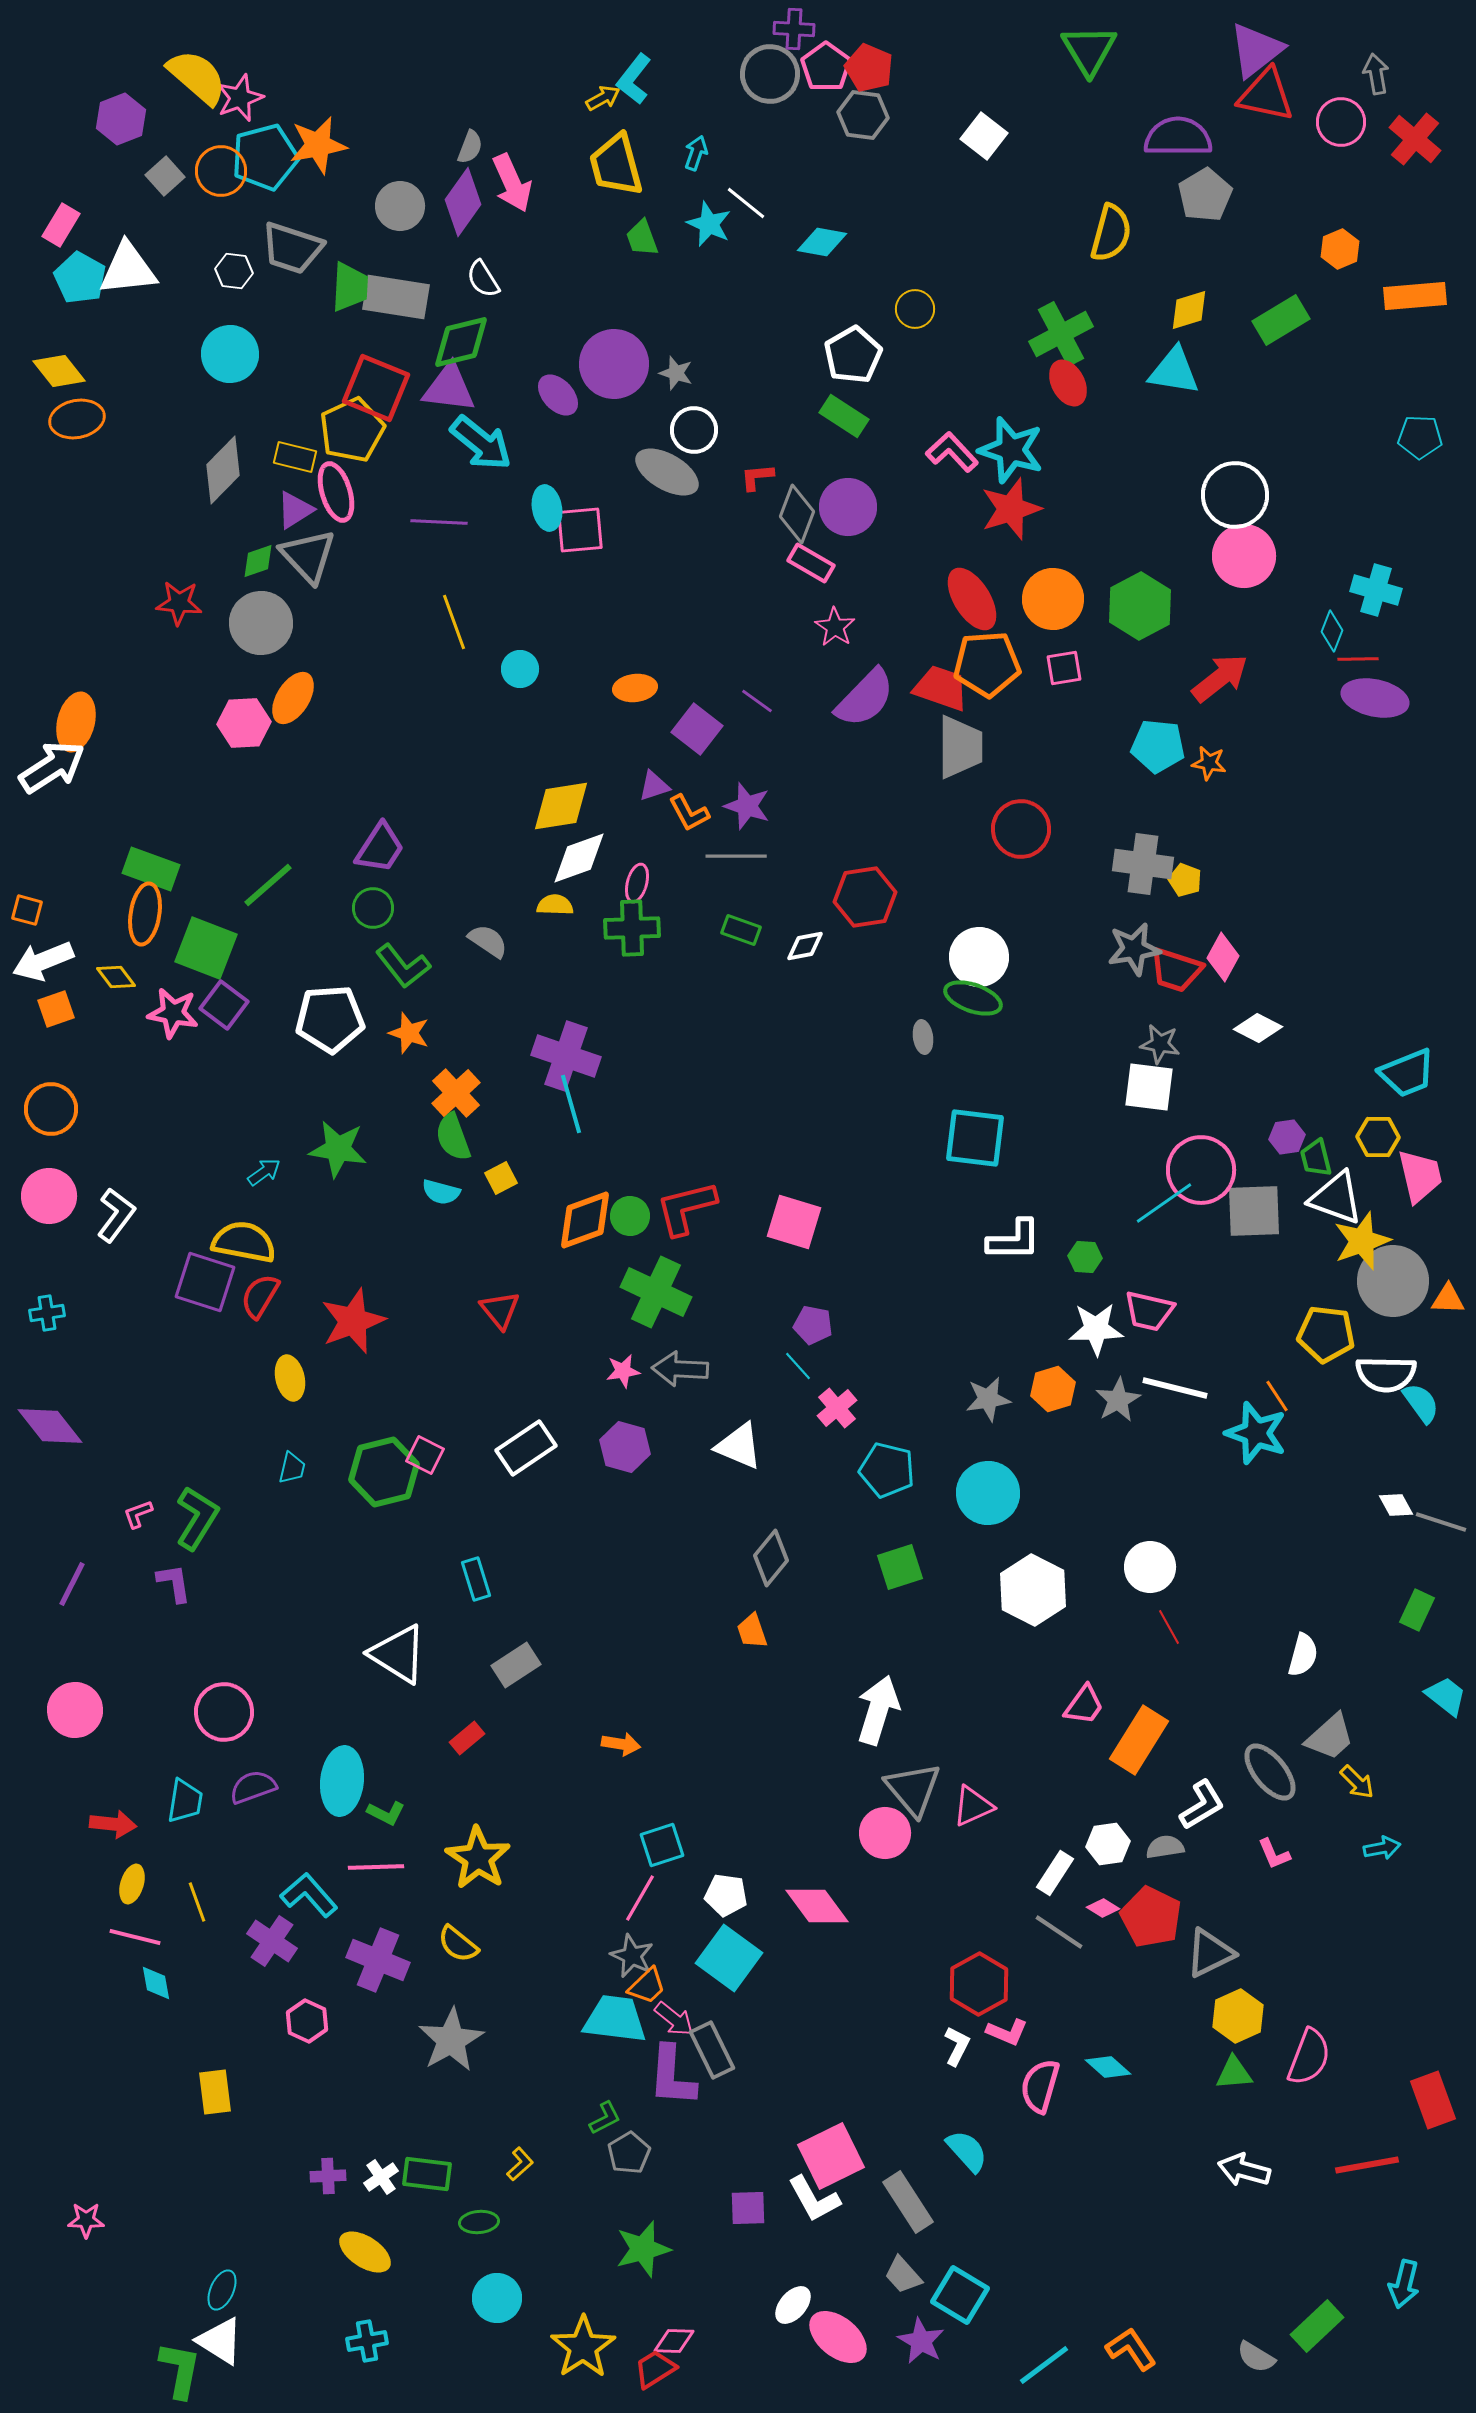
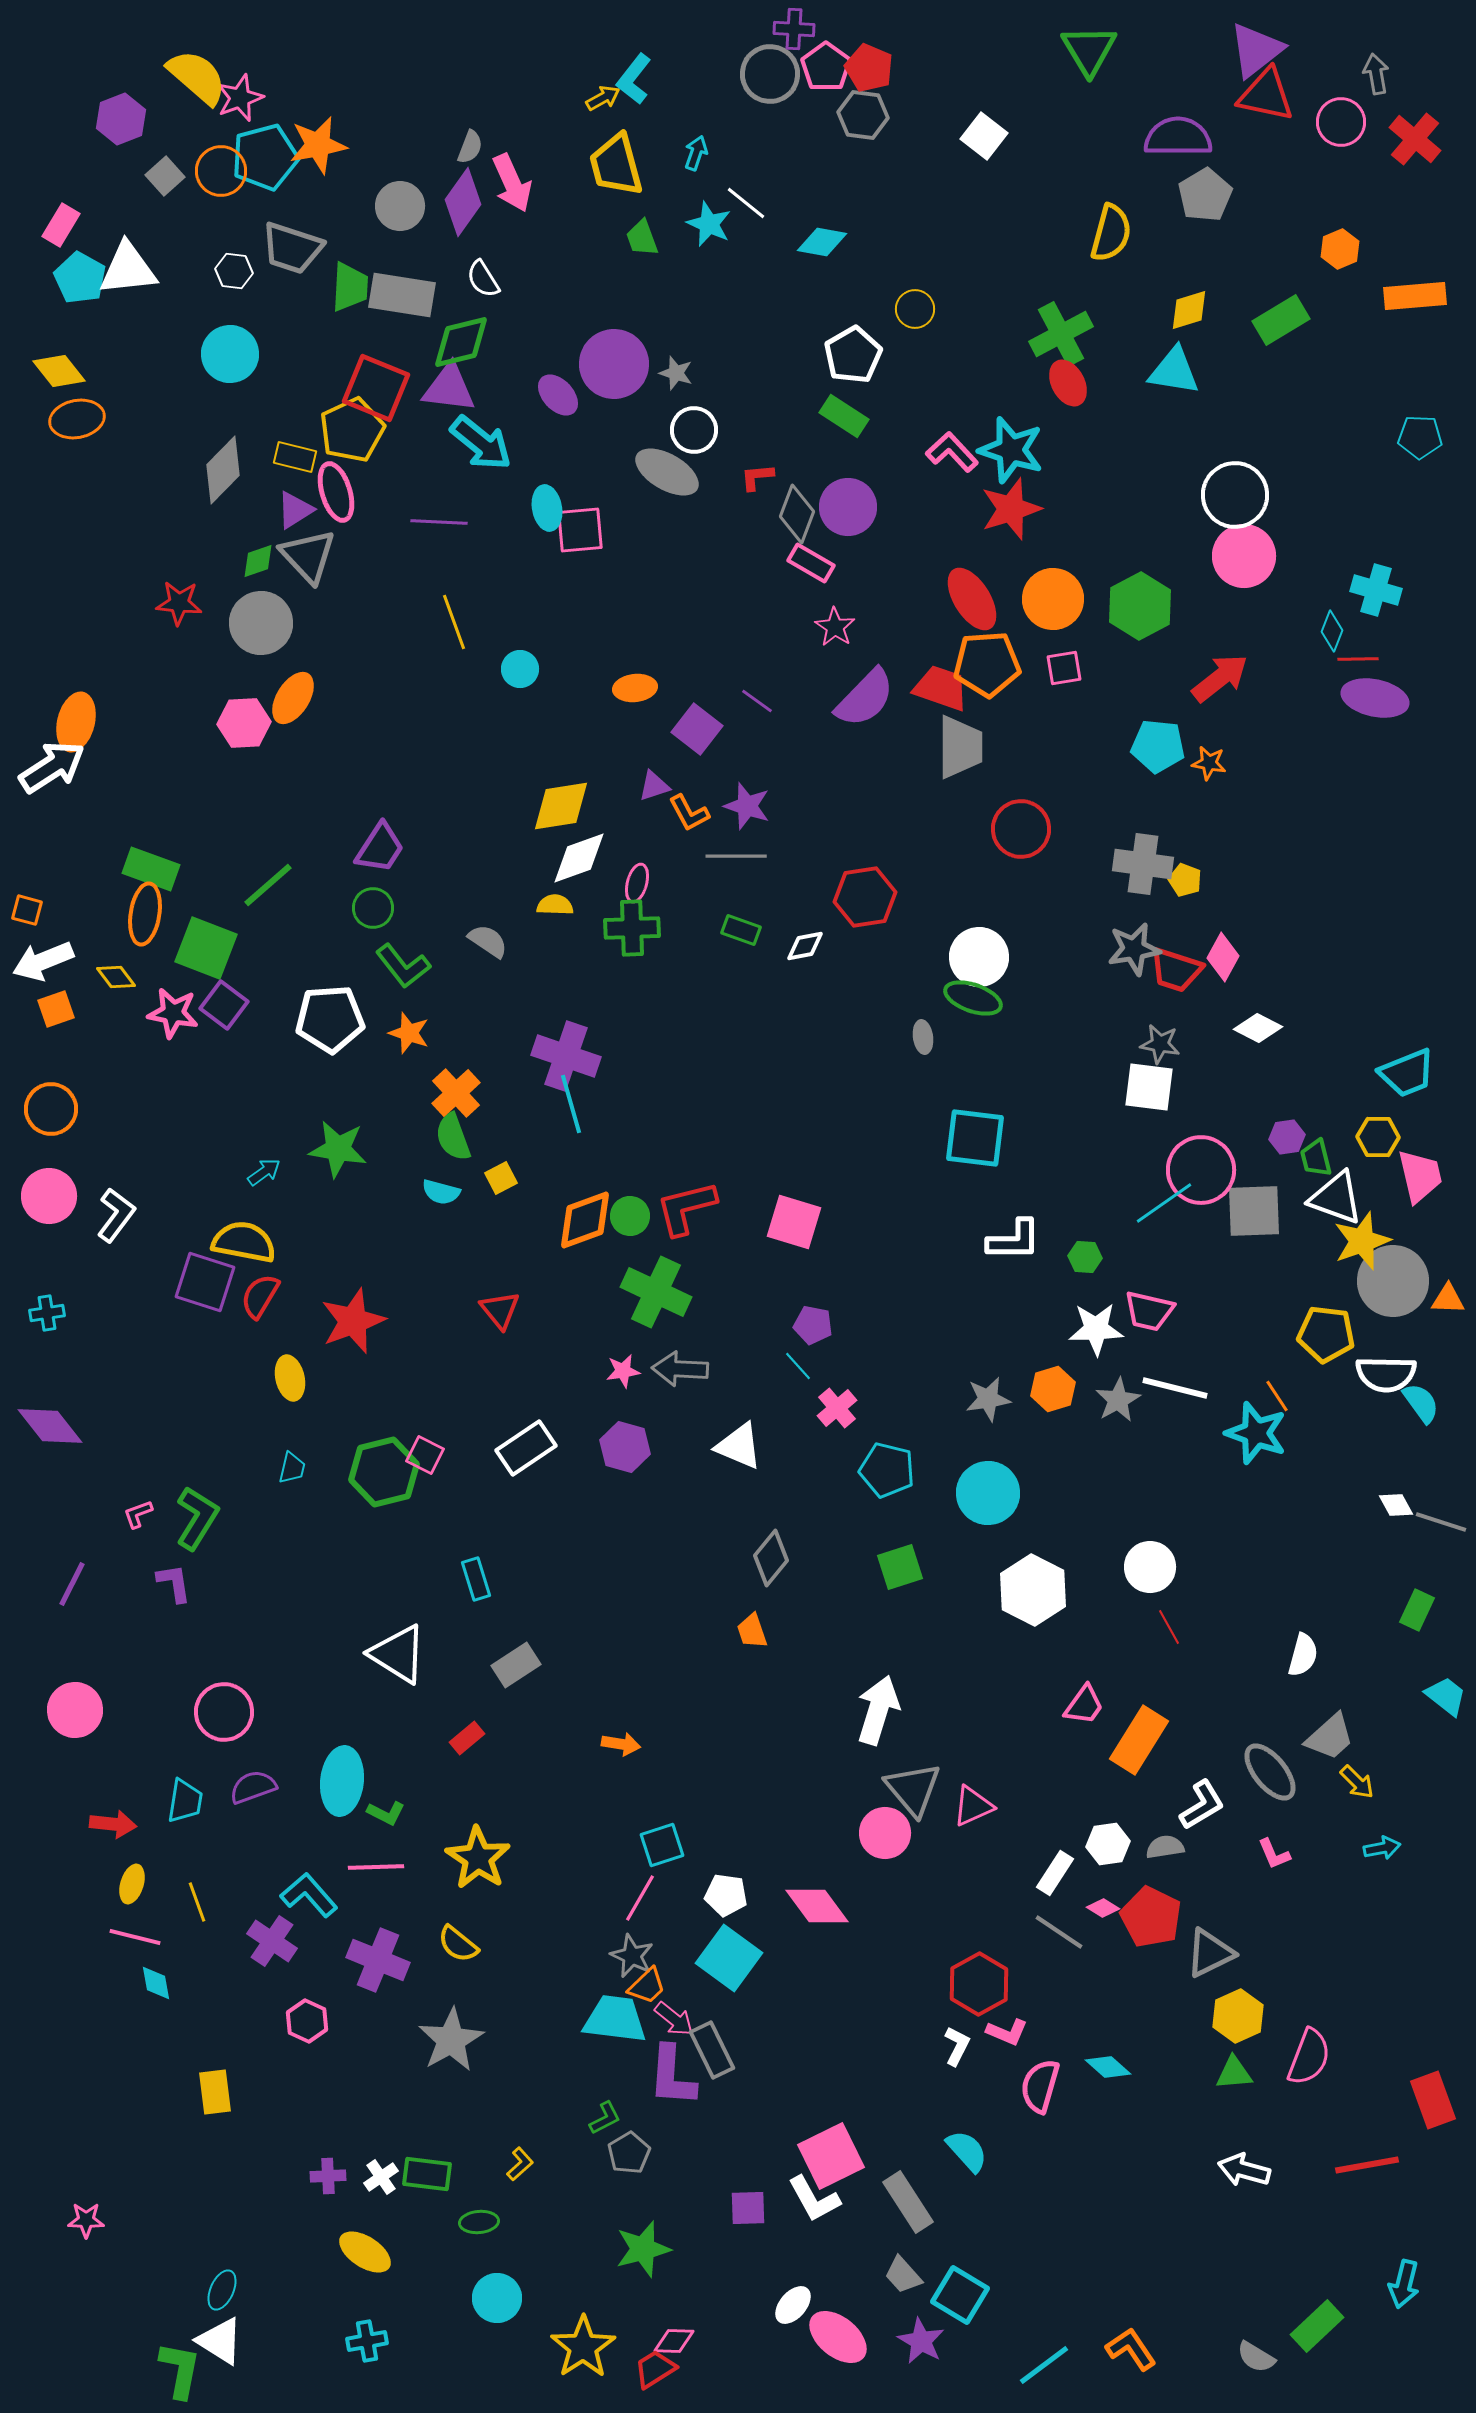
gray rectangle at (396, 297): moved 6 px right, 2 px up
